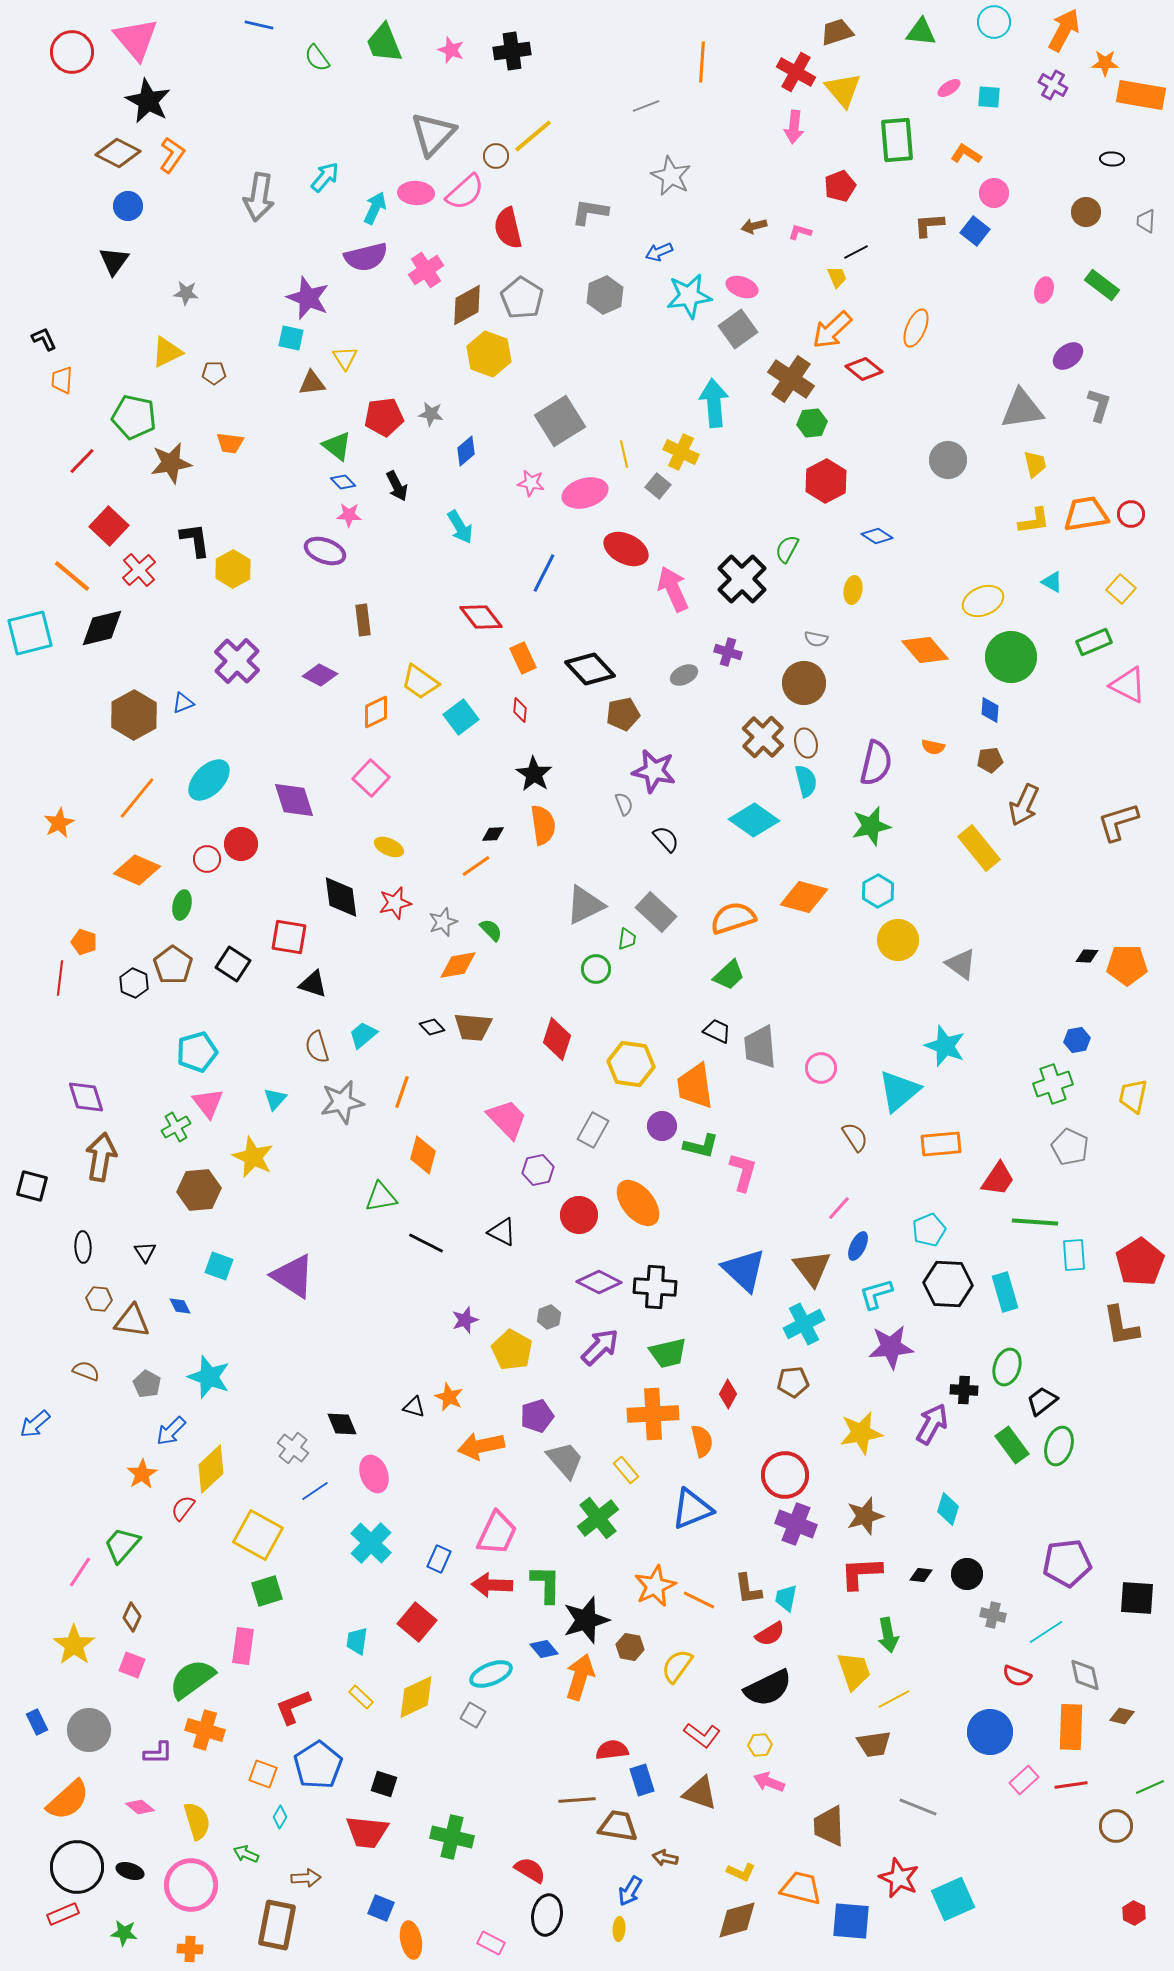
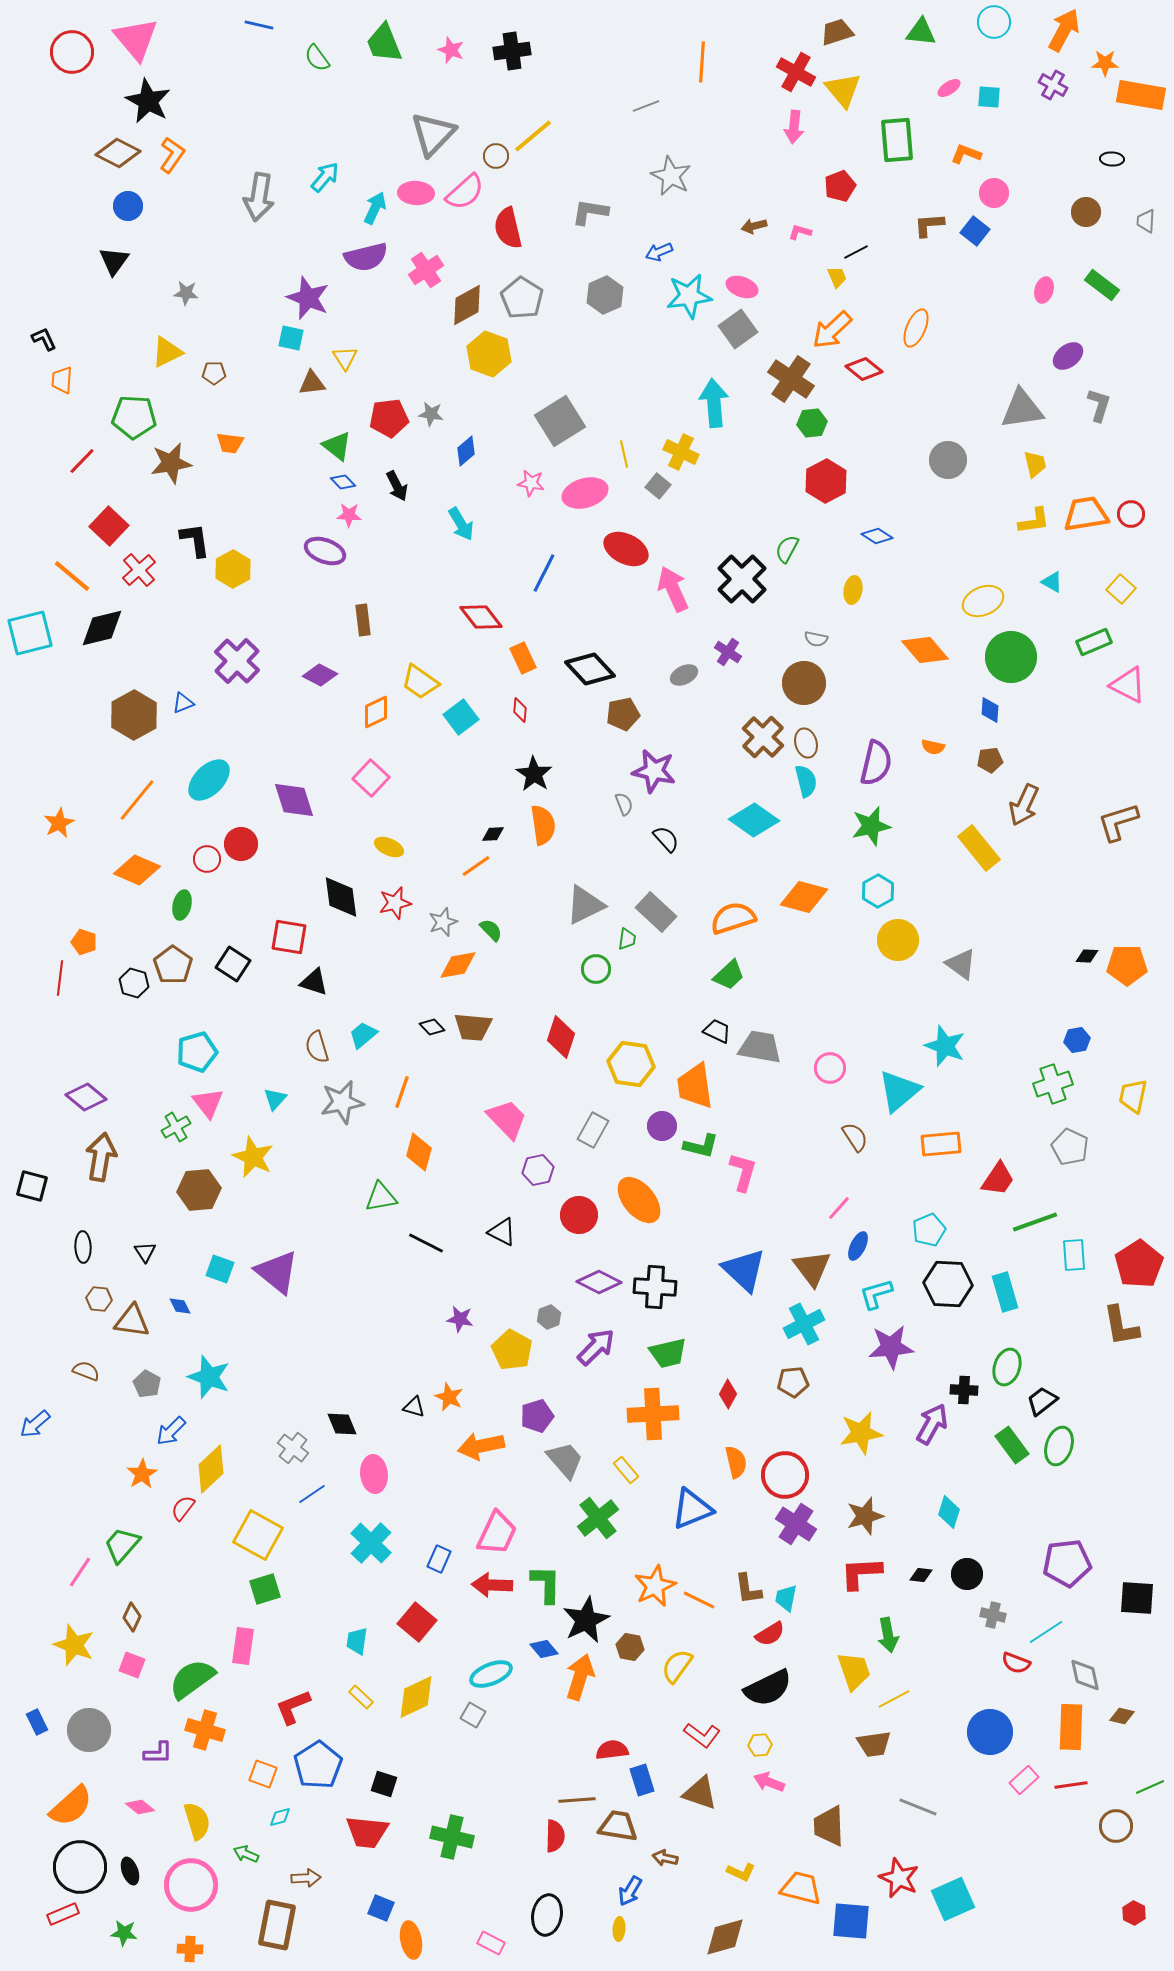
orange L-shape at (966, 154): rotated 12 degrees counterclockwise
green pentagon at (134, 417): rotated 9 degrees counterclockwise
red pentagon at (384, 417): moved 5 px right, 1 px down
cyan arrow at (460, 527): moved 1 px right, 3 px up
purple cross at (728, 652): rotated 16 degrees clockwise
orange line at (137, 798): moved 2 px down
black hexagon at (134, 983): rotated 8 degrees counterclockwise
black triangle at (313, 984): moved 1 px right, 2 px up
red diamond at (557, 1039): moved 4 px right, 2 px up
gray trapezoid at (760, 1047): rotated 105 degrees clockwise
pink circle at (821, 1068): moved 9 px right
purple diamond at (86, 1097): rotated 33 degrees counterclockwise
orange diamond at (423, 1155): moved 4 px left, 3 px up
orange ellipse at (638, 1203): moved 1 px right, 3 px up
green line at (1035, 1222): rotated 24 degrees counterclockwise
red pentagon at (1140, 1262): moved 1 px left, 2 px down
cyan square at (219, 1266): moved 1 px right, 3 px down
purple triangle at (293, 1276): moved 16 px left, 4 px up; rotated 6 degrees clockwise
purple star at (465, 1320): moved 5 px left, 1 px up; rotated 28 degrees clockwise
purple arrow at (600, 1347): moved 4 px left
orange semicircle at (702, 1441): moved 34 px right, 21 px down
pink ellipse at (374, 1474): rotated 15 degrees clockwise
blue line at (315, 1491): moved 3 px left, 3 px down
cyan diamond at (948, 1509): moved 1 px right, 3 px down
purple cross at (796, 1524): rotated 12 degrees clockwise
green square at (267, 1591): moved 2 px left, 2 px up
black star at (586, 1620): rotated 9 degrees counterclockwise
yellow star at (74, 1645): rotated 15 degrees counterclockwise
red semicircle at (1017, 1676): moved 1 px left, 13 px up
orange semicircle at (68, 1800): moved 3 px right, 6 px down
cyan diamond at (280, 1817): rotated 45 degrees clockwise
black circle at (77, 1867): moved 3 px right
red semicircle at (530, 1870): moved 25 px right, 34 px up; rotated 60 degrees clockwise
black ellipse at (130, 1871): rotated 52 degrees clockwise
brown diamond at (737, 1920): moved 12 px left, 17 px down
